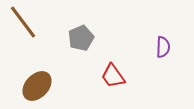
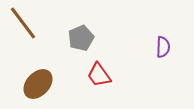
brown line: moved 1 px down
red trapezoid: moved 14 px left, 1 px up
brown ellipse: moved 1 px right, 2 px up
